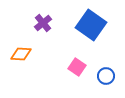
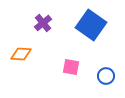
pink square: moved 6 px left; rotated 24 degrees counterclockwise
